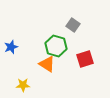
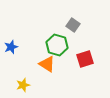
green hexagon: moved 1 px right, 1 px up
yellow star: rotated 16 degrees counterclockwise
